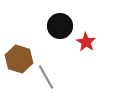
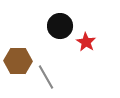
brown hexagon: moved 1 px left, 2 px down; rotated 16 degrees counterclockwise
